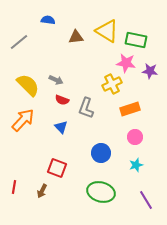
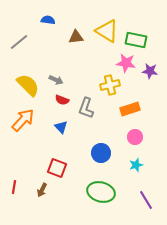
yellow cross: moved 2 px left, 1 px down; rotated 12 degrees clockwise
brown arrow: moved 1 px up
